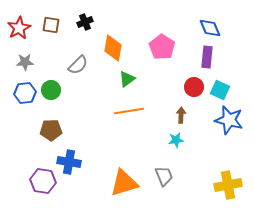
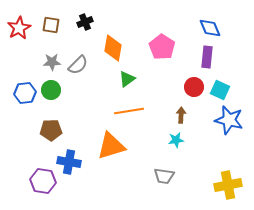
gray star: moved 27 px right
gray trapezoid: rotated 120 degrees clockwise
orange triangle: moved 13 px left, 37 px up
